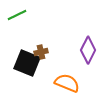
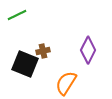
brown cross: moved 2 px right, 1 px up
black square: moved 2 px left, 1 px down
orange semicircle: moved 1 px left; rotated 80 degrees counterclockwise
